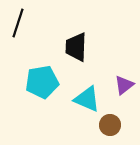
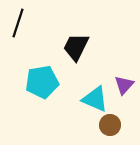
black trapezoid: rotated 24 degrees clockwise
purple triangle: rotated 10 degrees counterclockwise
cyan triangle: moved 8 px right
